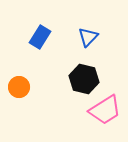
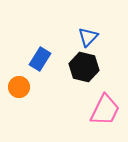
blue rectangle: moved 22 px down
black hexagon: moved 12 px up
pink trapezoid: rotated 32 degrees counterclockwise
